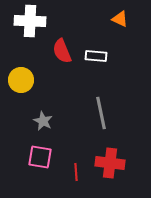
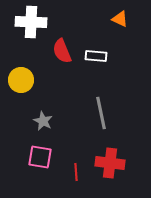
white cross: moved 1 px right, 1 px down
